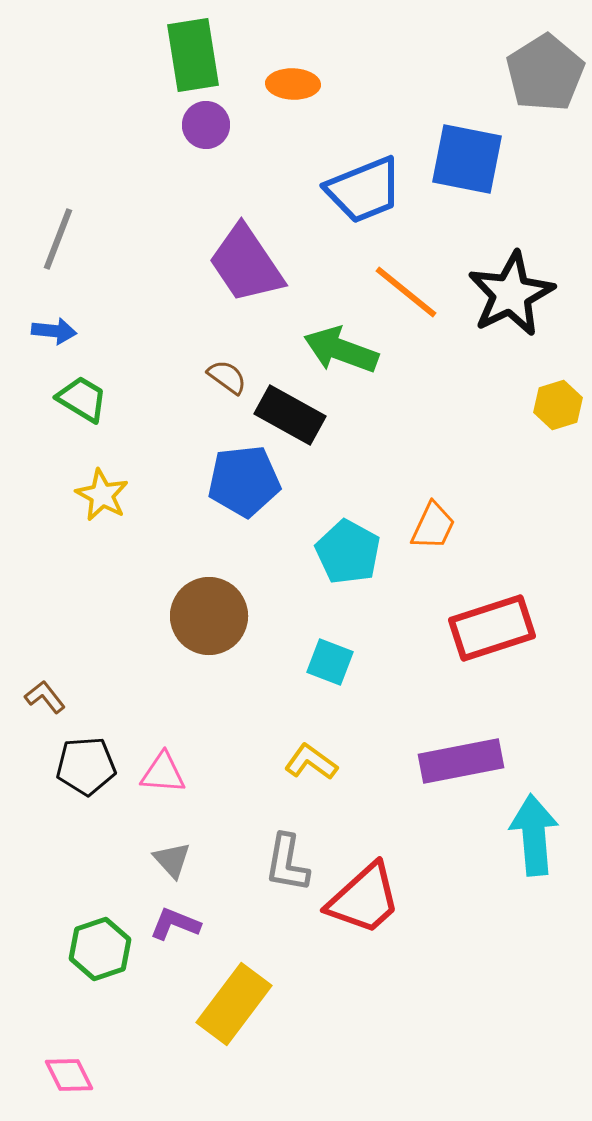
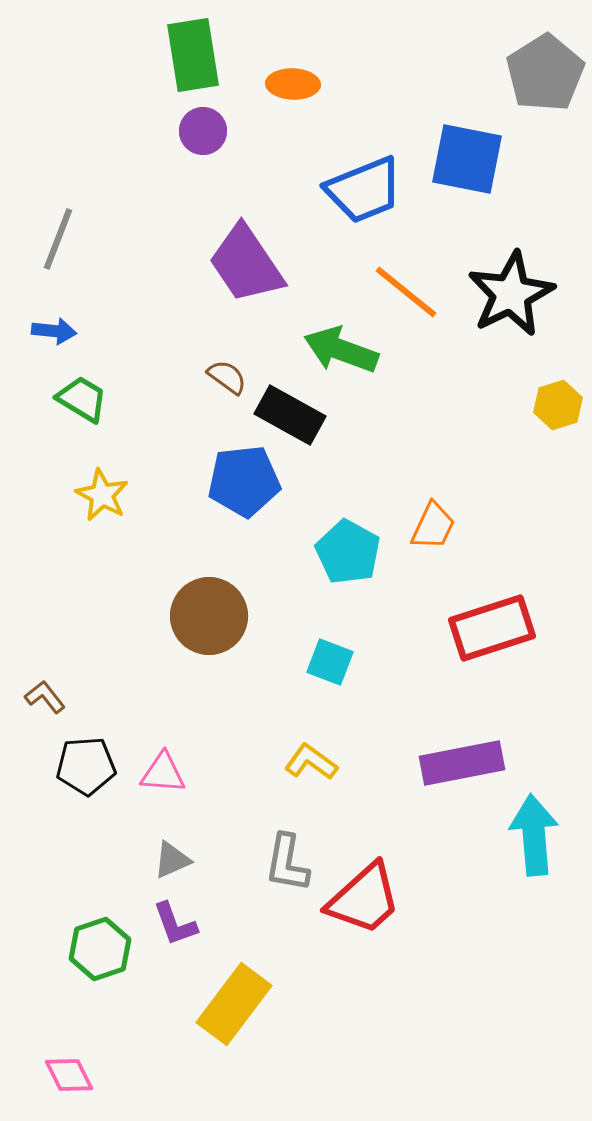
purple circle: moved 3 px left, 6 px down
purple rectangle: moved 1 px right, 2 px down
gray triangle: rotated 48 degrees clockwise
purple L-shape: rotated 132 degrees counterclockwise
